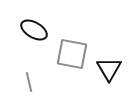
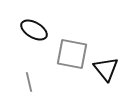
black triangle: moved 3 px left; rotated 8 degrees counterclockwise
